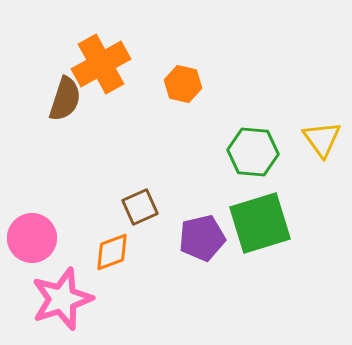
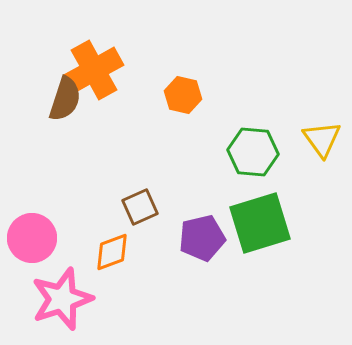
orange cross: moved 7 px left, 6 px down
orange hexagon: moved 11 px down
